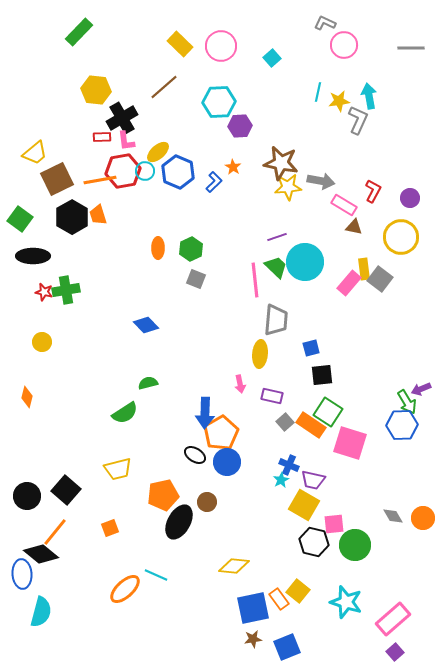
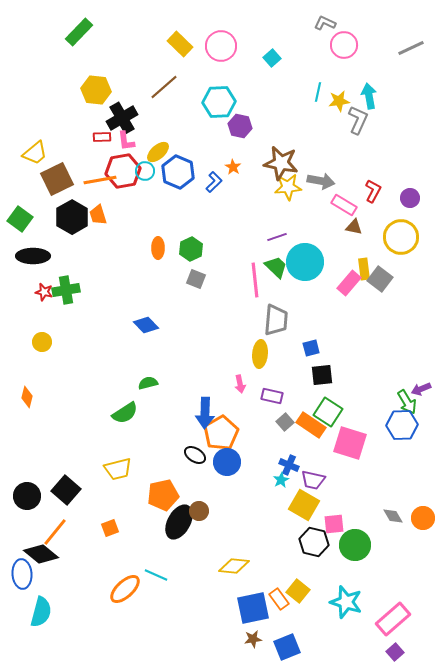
gray line at (411, 48): rotated 24 degrees counterclockwise
purple hexagon at (240, 126): rotated 15 degrees clockwise
brown circle at (207, 502): moved 8 px left, 9 px down
